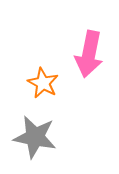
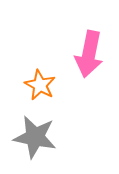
orange star: moved 3 px left, 2 px down
